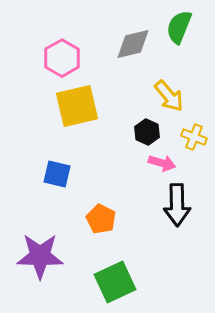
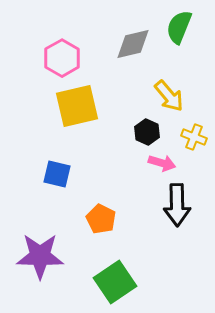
green square: rotated 9 degrees counterclockwise
